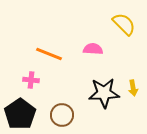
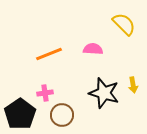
orange line: rotated 44 degrees counterclockwise
pink cross: moved 14 px right, 13 px down; rotated 14 degrees counterclockwise
yellow arrow: moved 3 px up
black star: rotated 20 degrees clockwise
